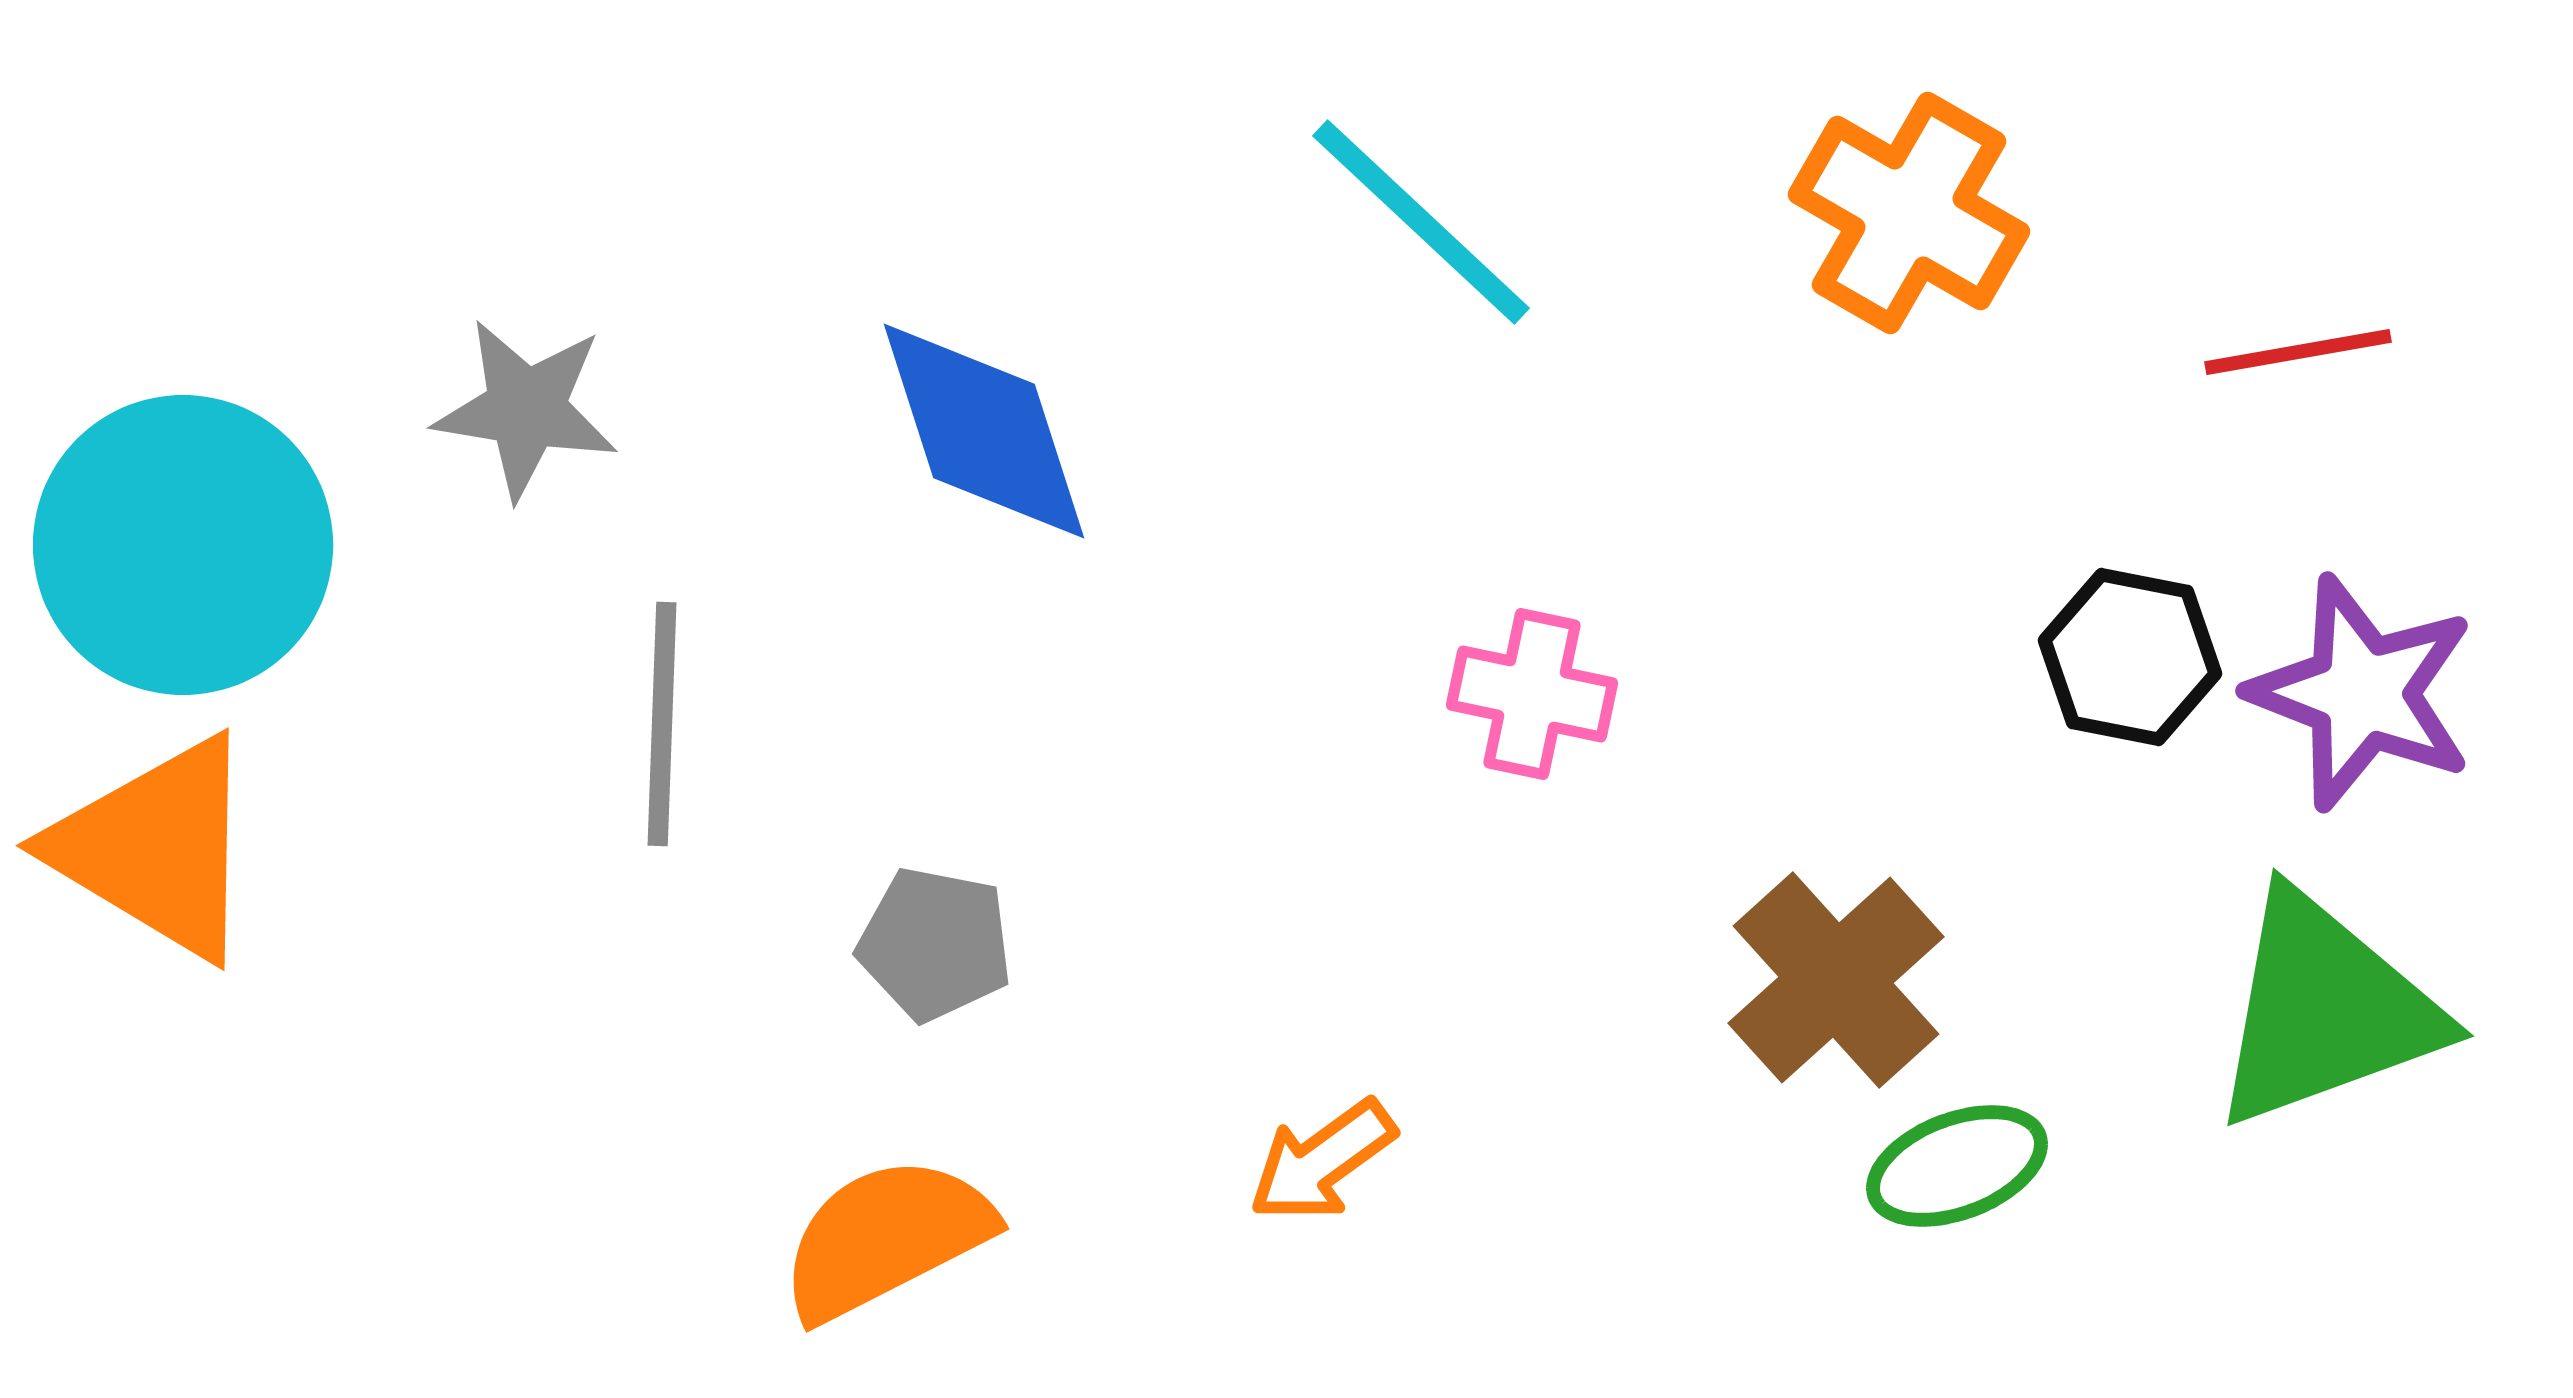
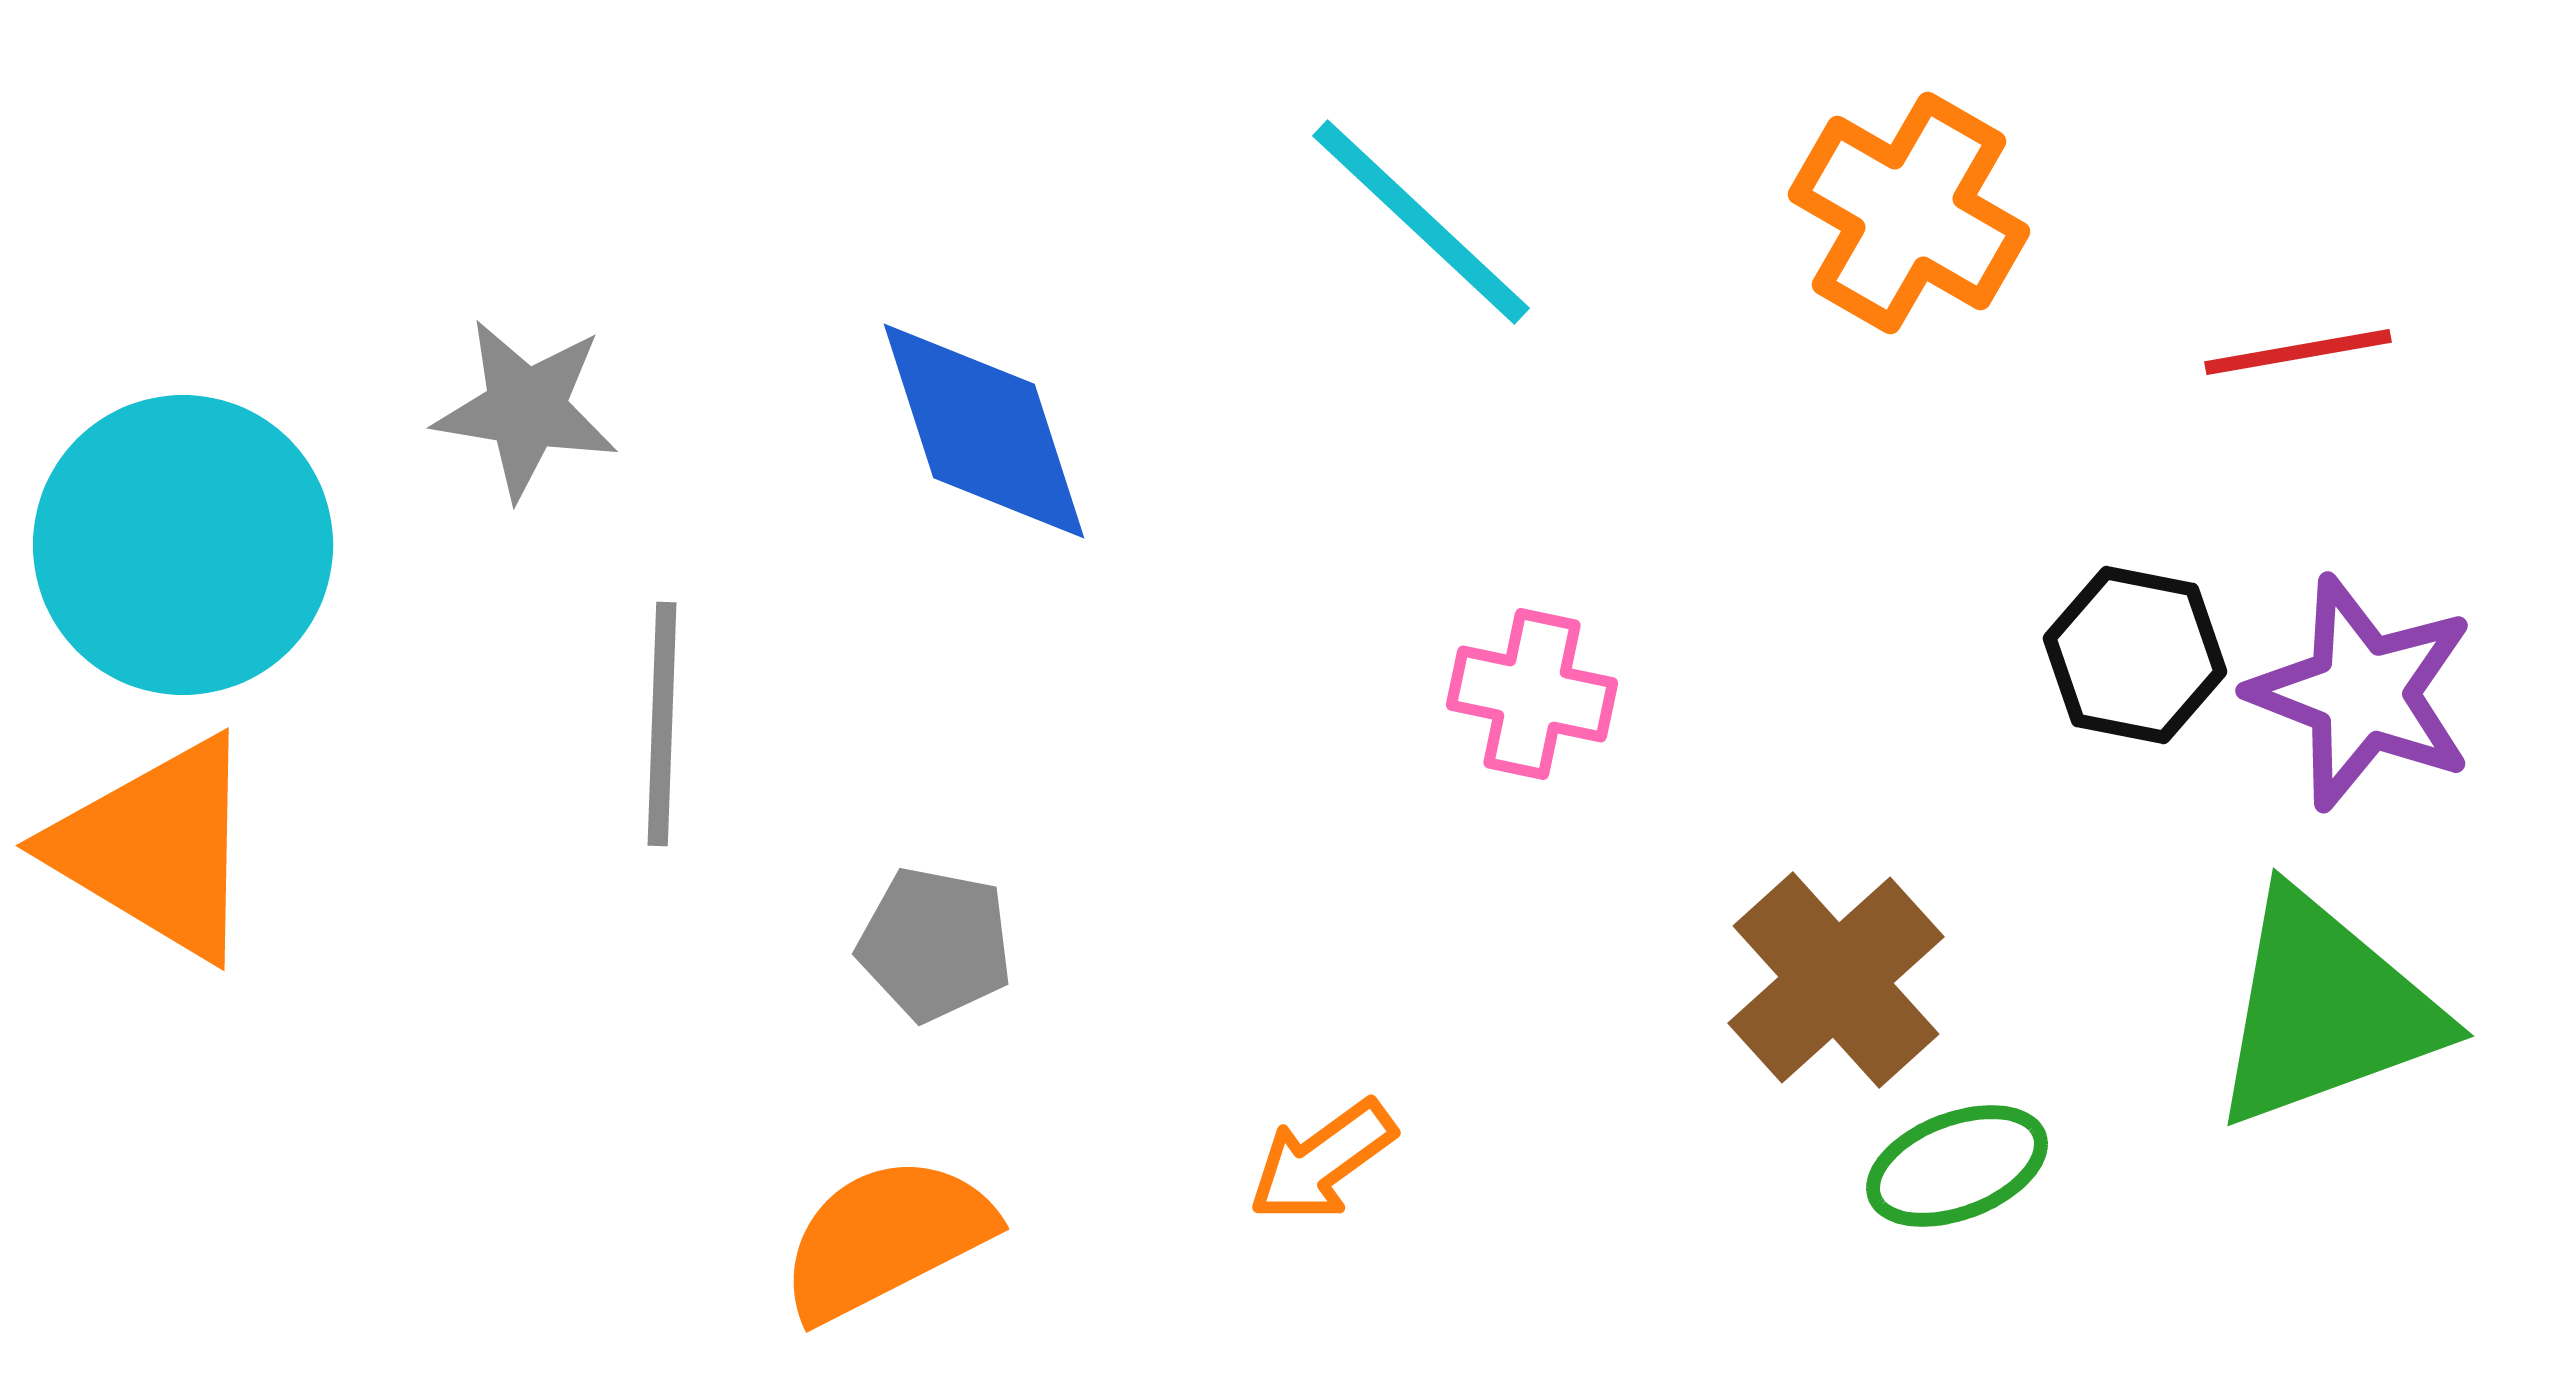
black hexagon: moved 5 px right, 2 px up
